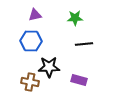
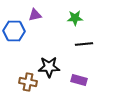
blue hexagon: moved 17 px left, 10 px up
brown cross: moved 2 px left
